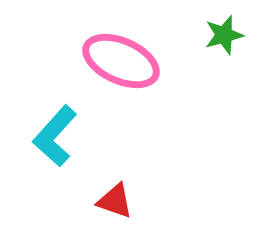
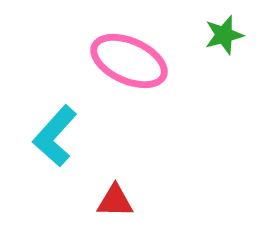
pink ellipse: moved 8 px right
red triangle: rotated 18 degrees counterclockwise
